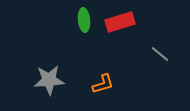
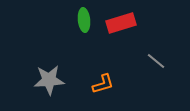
red rectangle: moved 1 px right, 1 px down
gray line: moved 4 px left, 7 px down
